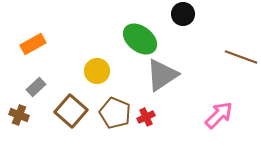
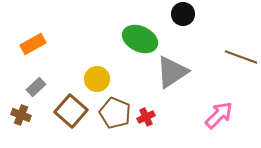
green ellipse: rotated 12 degrees counterclockwise
yellow circle: moved 8 px down
gray triangle: moved 10 px right, 3 px up
brown cross: moved 2 px right
